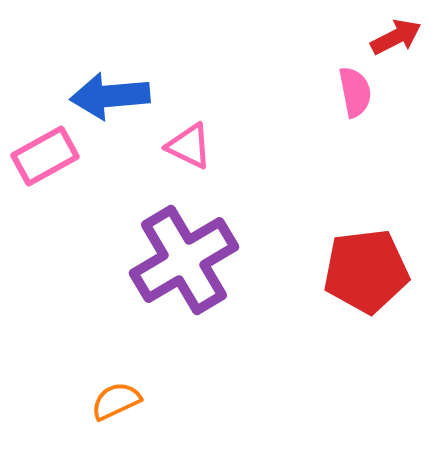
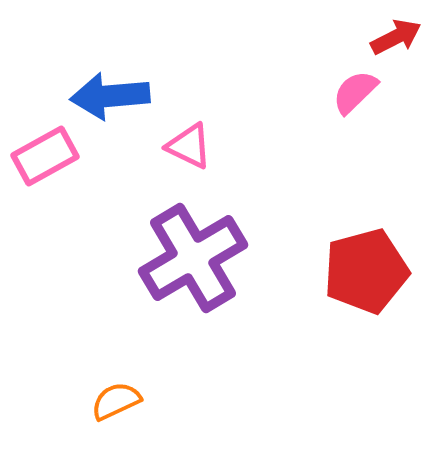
pink semicircle: rotated 123 degrees counterclockwise
purple cross: moved 9 px right, 2 px up
red pentagon: rotated 8 degrees counterclockwise
